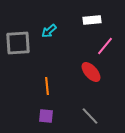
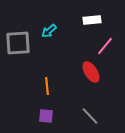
red ellipse: rotated 10 degrees clockwise
